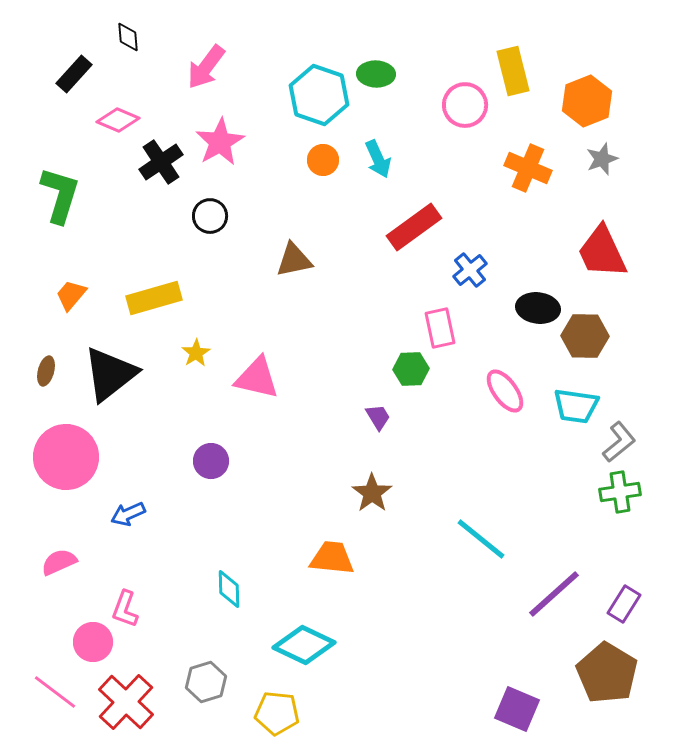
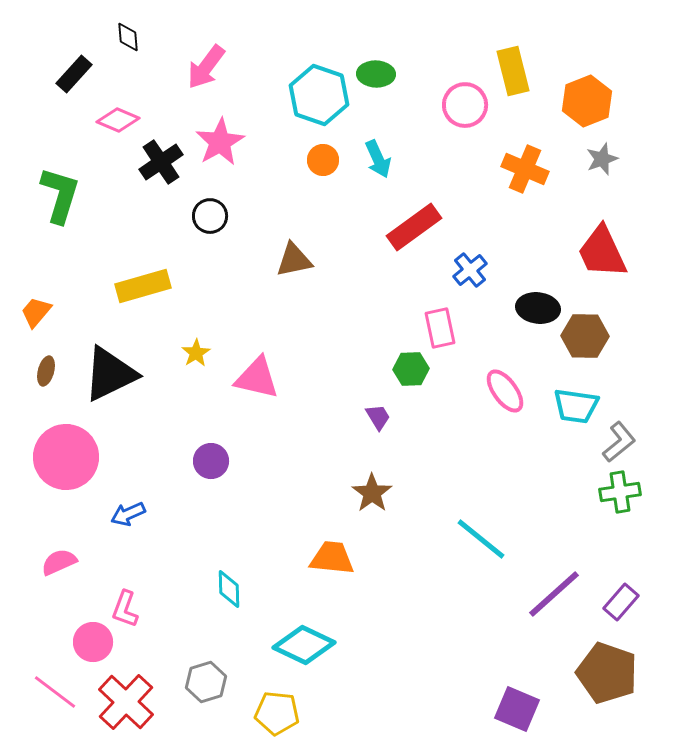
orange cross at (528, 168): moved 3 px left, 1 px down
orange trapezoid at (71, 295): moved 35 px left, 17 px down
yellow rectangle at (154, 298): moved 11 px left, 12 px up
black triangle at (110, 374): rotated 12 degrees clockwise
purple rectangle at (624, 604): moved 3 px left, 2 px up; rotated 9 degrees clockwise
brown pentagon at (607, 673): rotated 12 degrees counterclockwise
